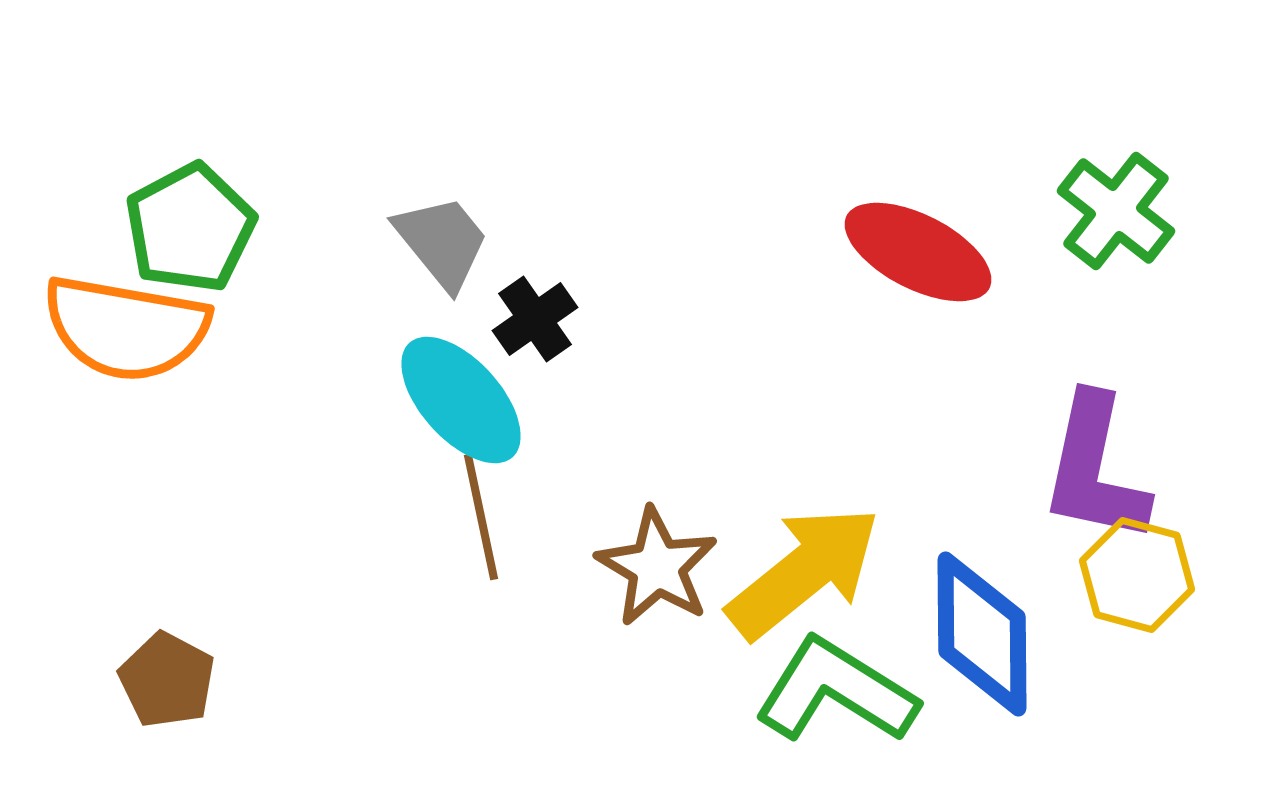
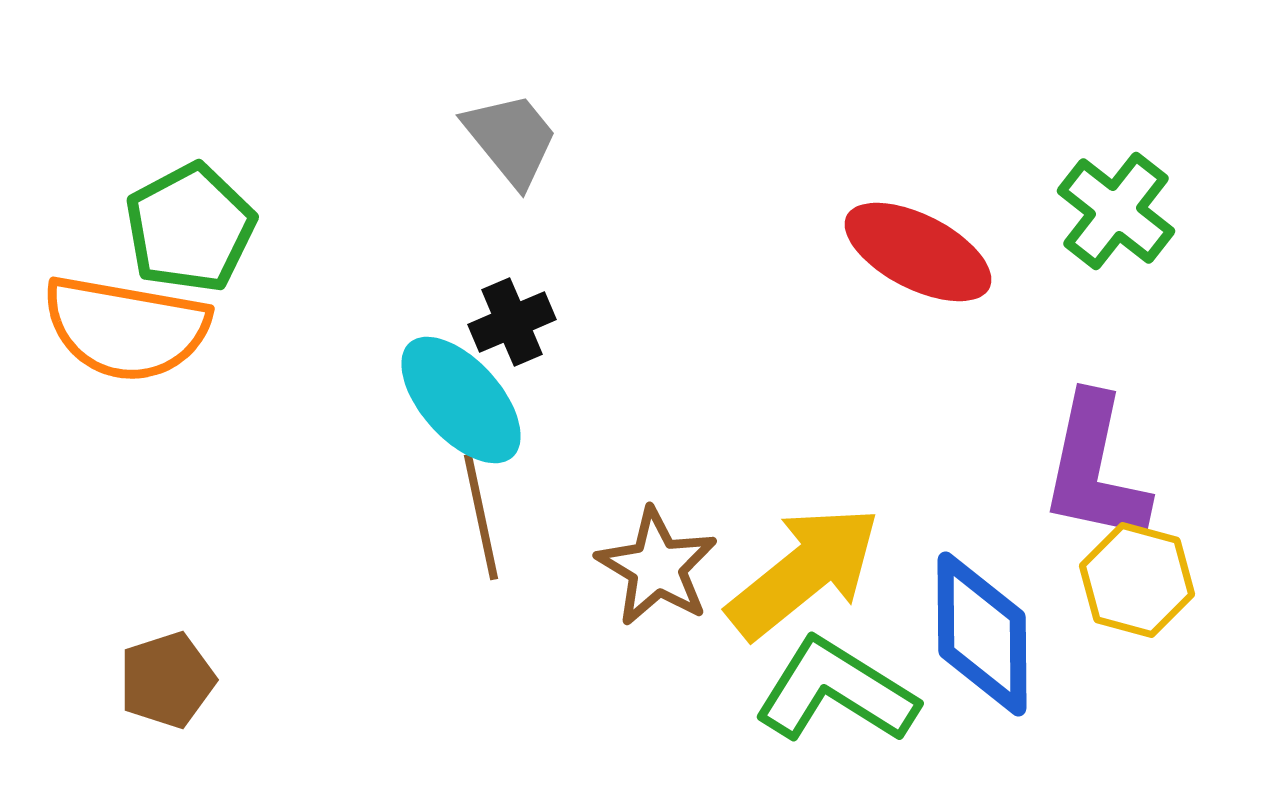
gray trapezoid: moved 69 px right, 103 px up
black cross: moved 23 px left, 3 px down; rotated 12 degrees clockwise
yellow hexagon: moved 5 px down
brown pentagon: rotated 26 degrees clockwise
